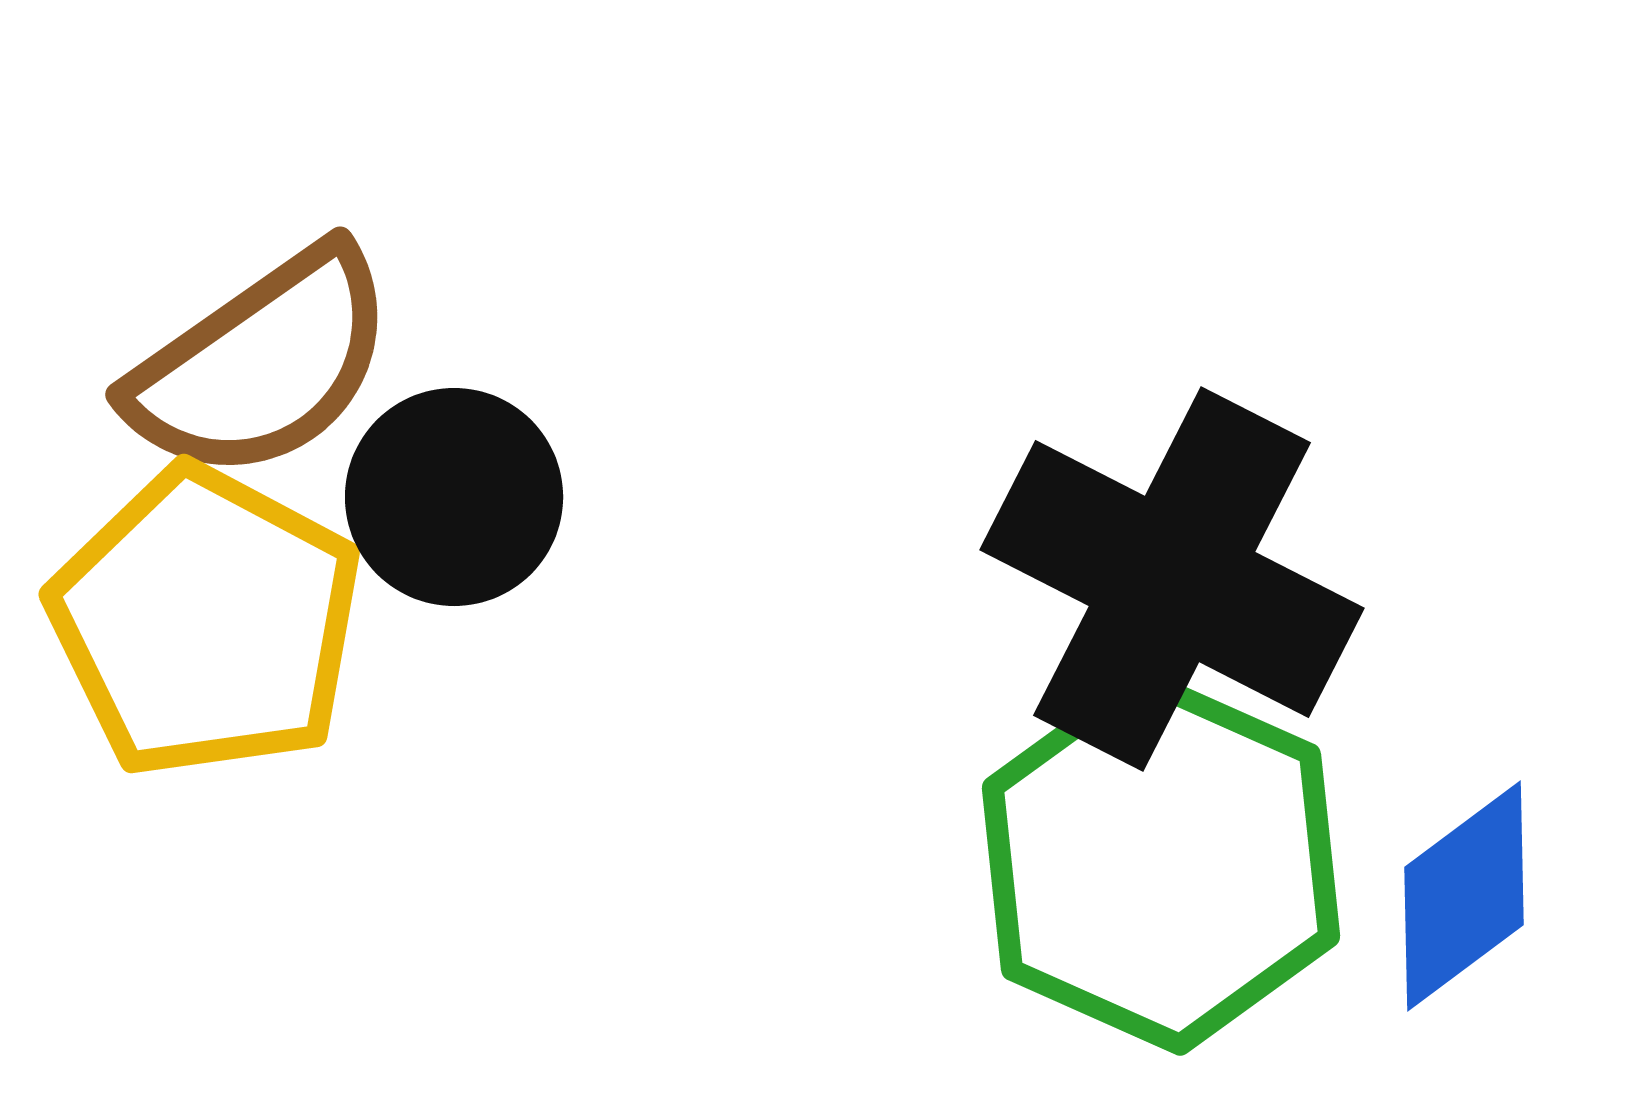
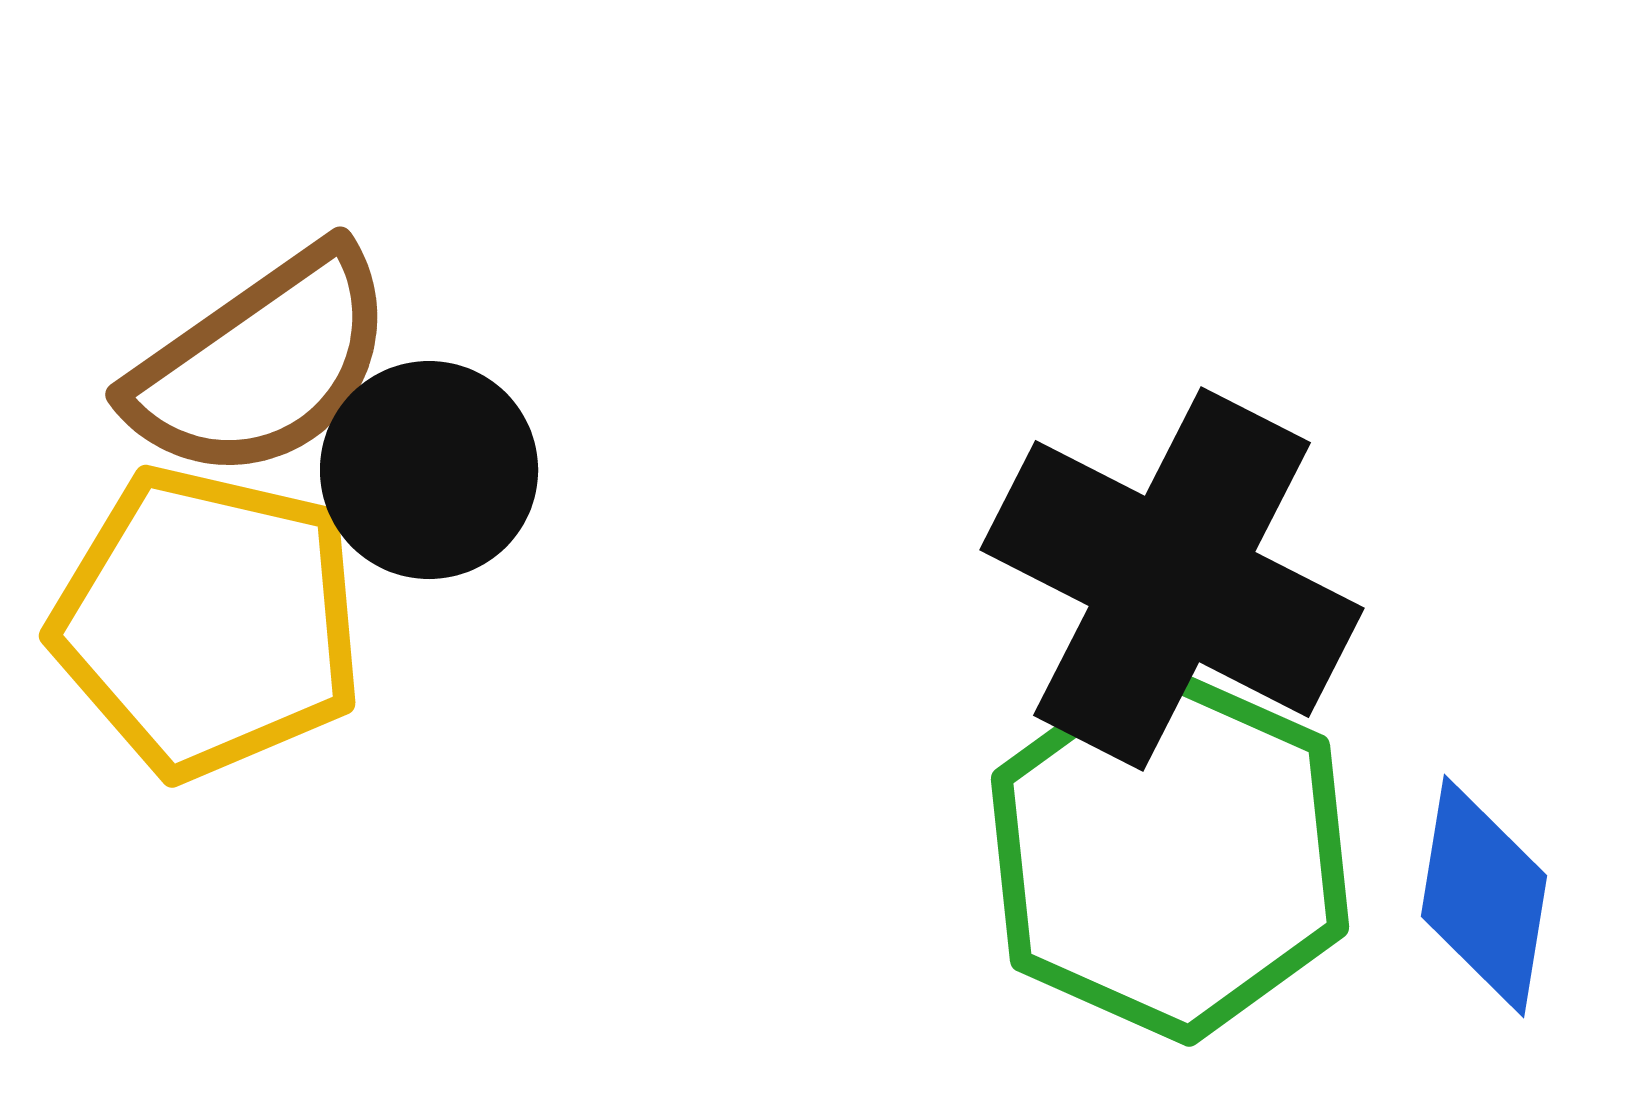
black circle: moved 25 px left, 27 px up
yellow pentagon: moved 2 px right; rotated 15 degrees counterclockwise
green hexagon: moved 9 px right, 9 px up
blue diamond: moved 20 px right; rotated 44 degrees counterclockwise
